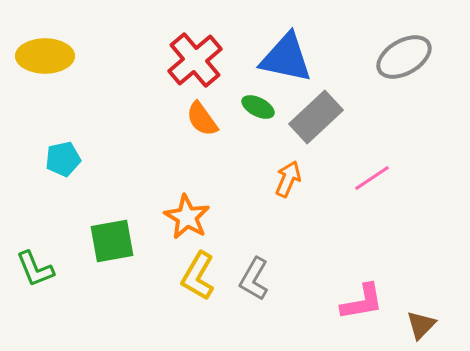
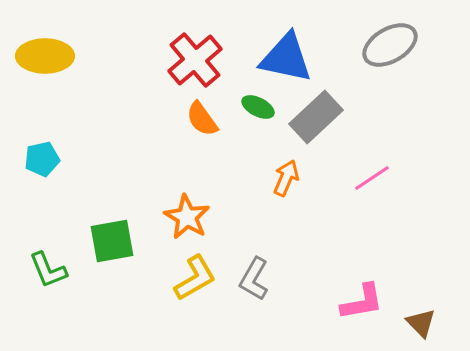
gray ellipse: moved 14 px left, 12 px up
cyan pentagon: moved 21 px left
orange arrow: moved 2 px left, 1 px up
green L-shape: moved 13 px right, 1 px down
yellow L-shape: moved 3 px left, 2 px down; rotated 150 degrees counterclockwise
brown triangle: moved 2 px up; rotated 28 degrees counterclockwise
